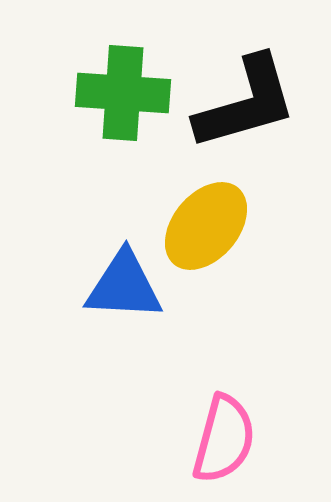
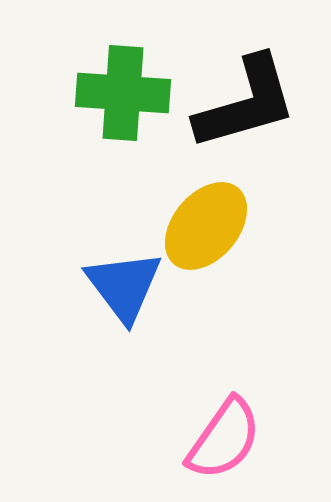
blue triangle: rotated 50 degrees clockwise
pink semicircle: rotated 20 degrees clockwise
